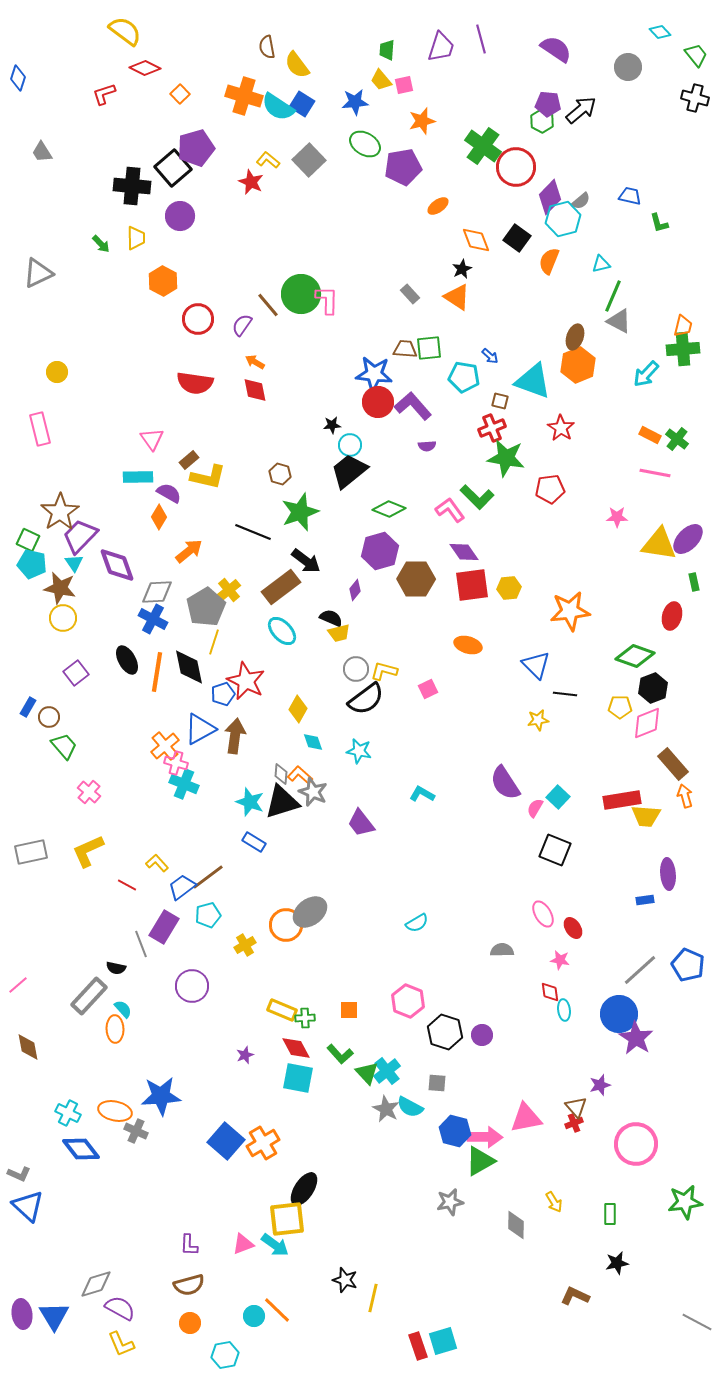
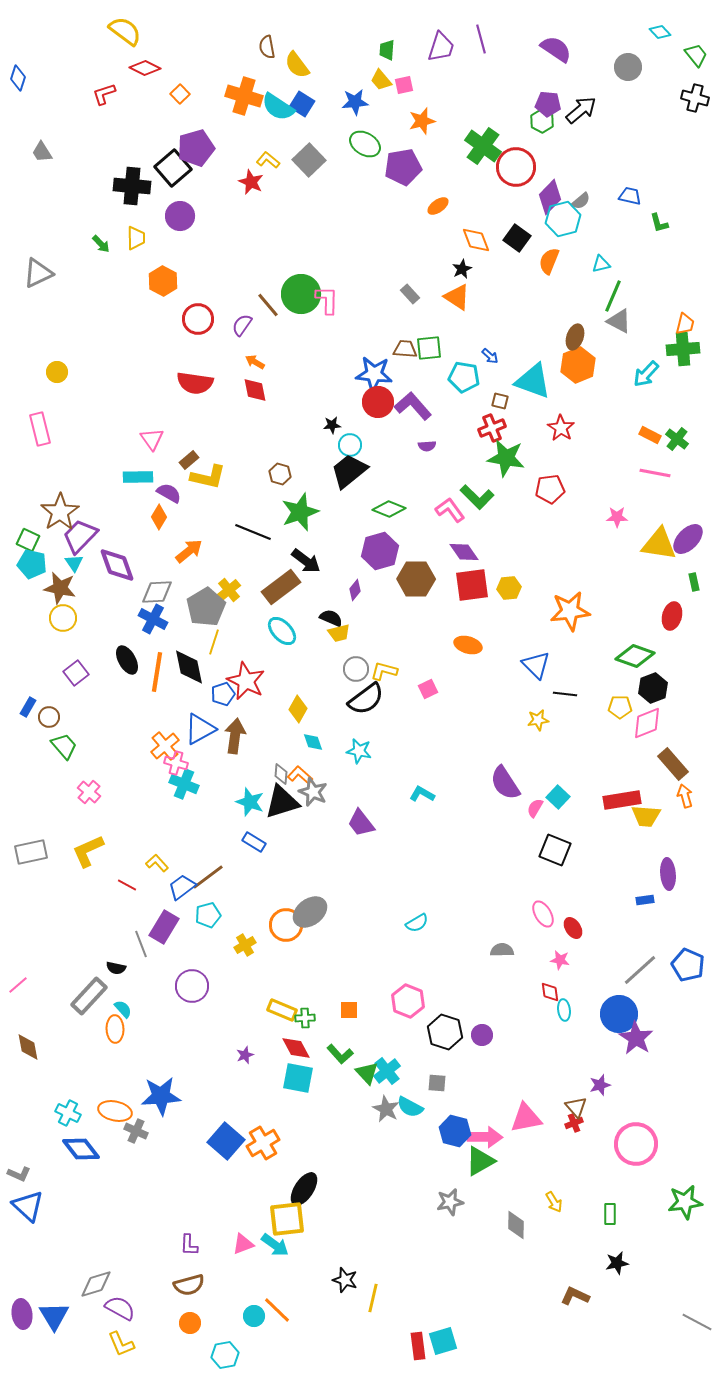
orange trapezoid at (683, 326): moved 2 px right, 2 px up
red rectangle at (418, 1346): rotated 12 degrees clockwise
